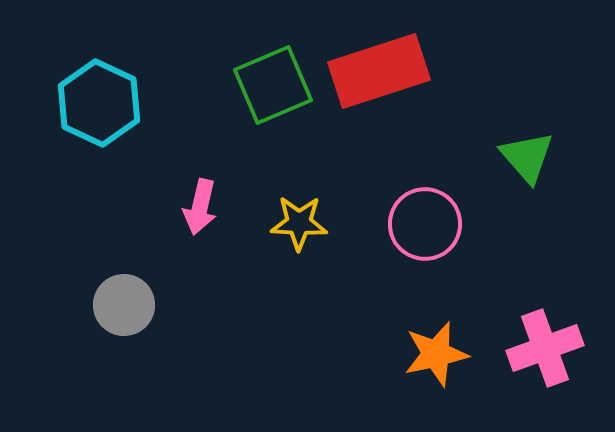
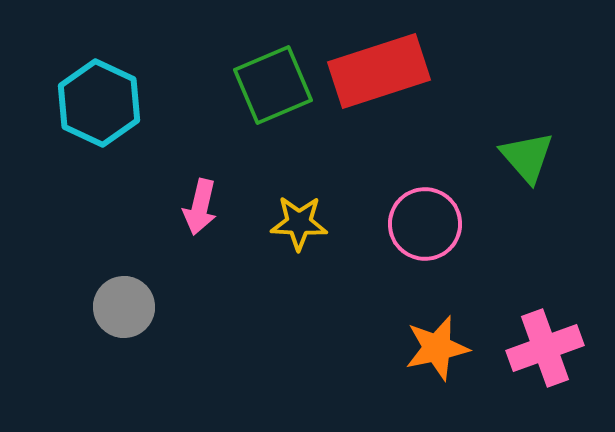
gray circle: moved 2 px down
orange star: moved 1 px right, 6 px up
